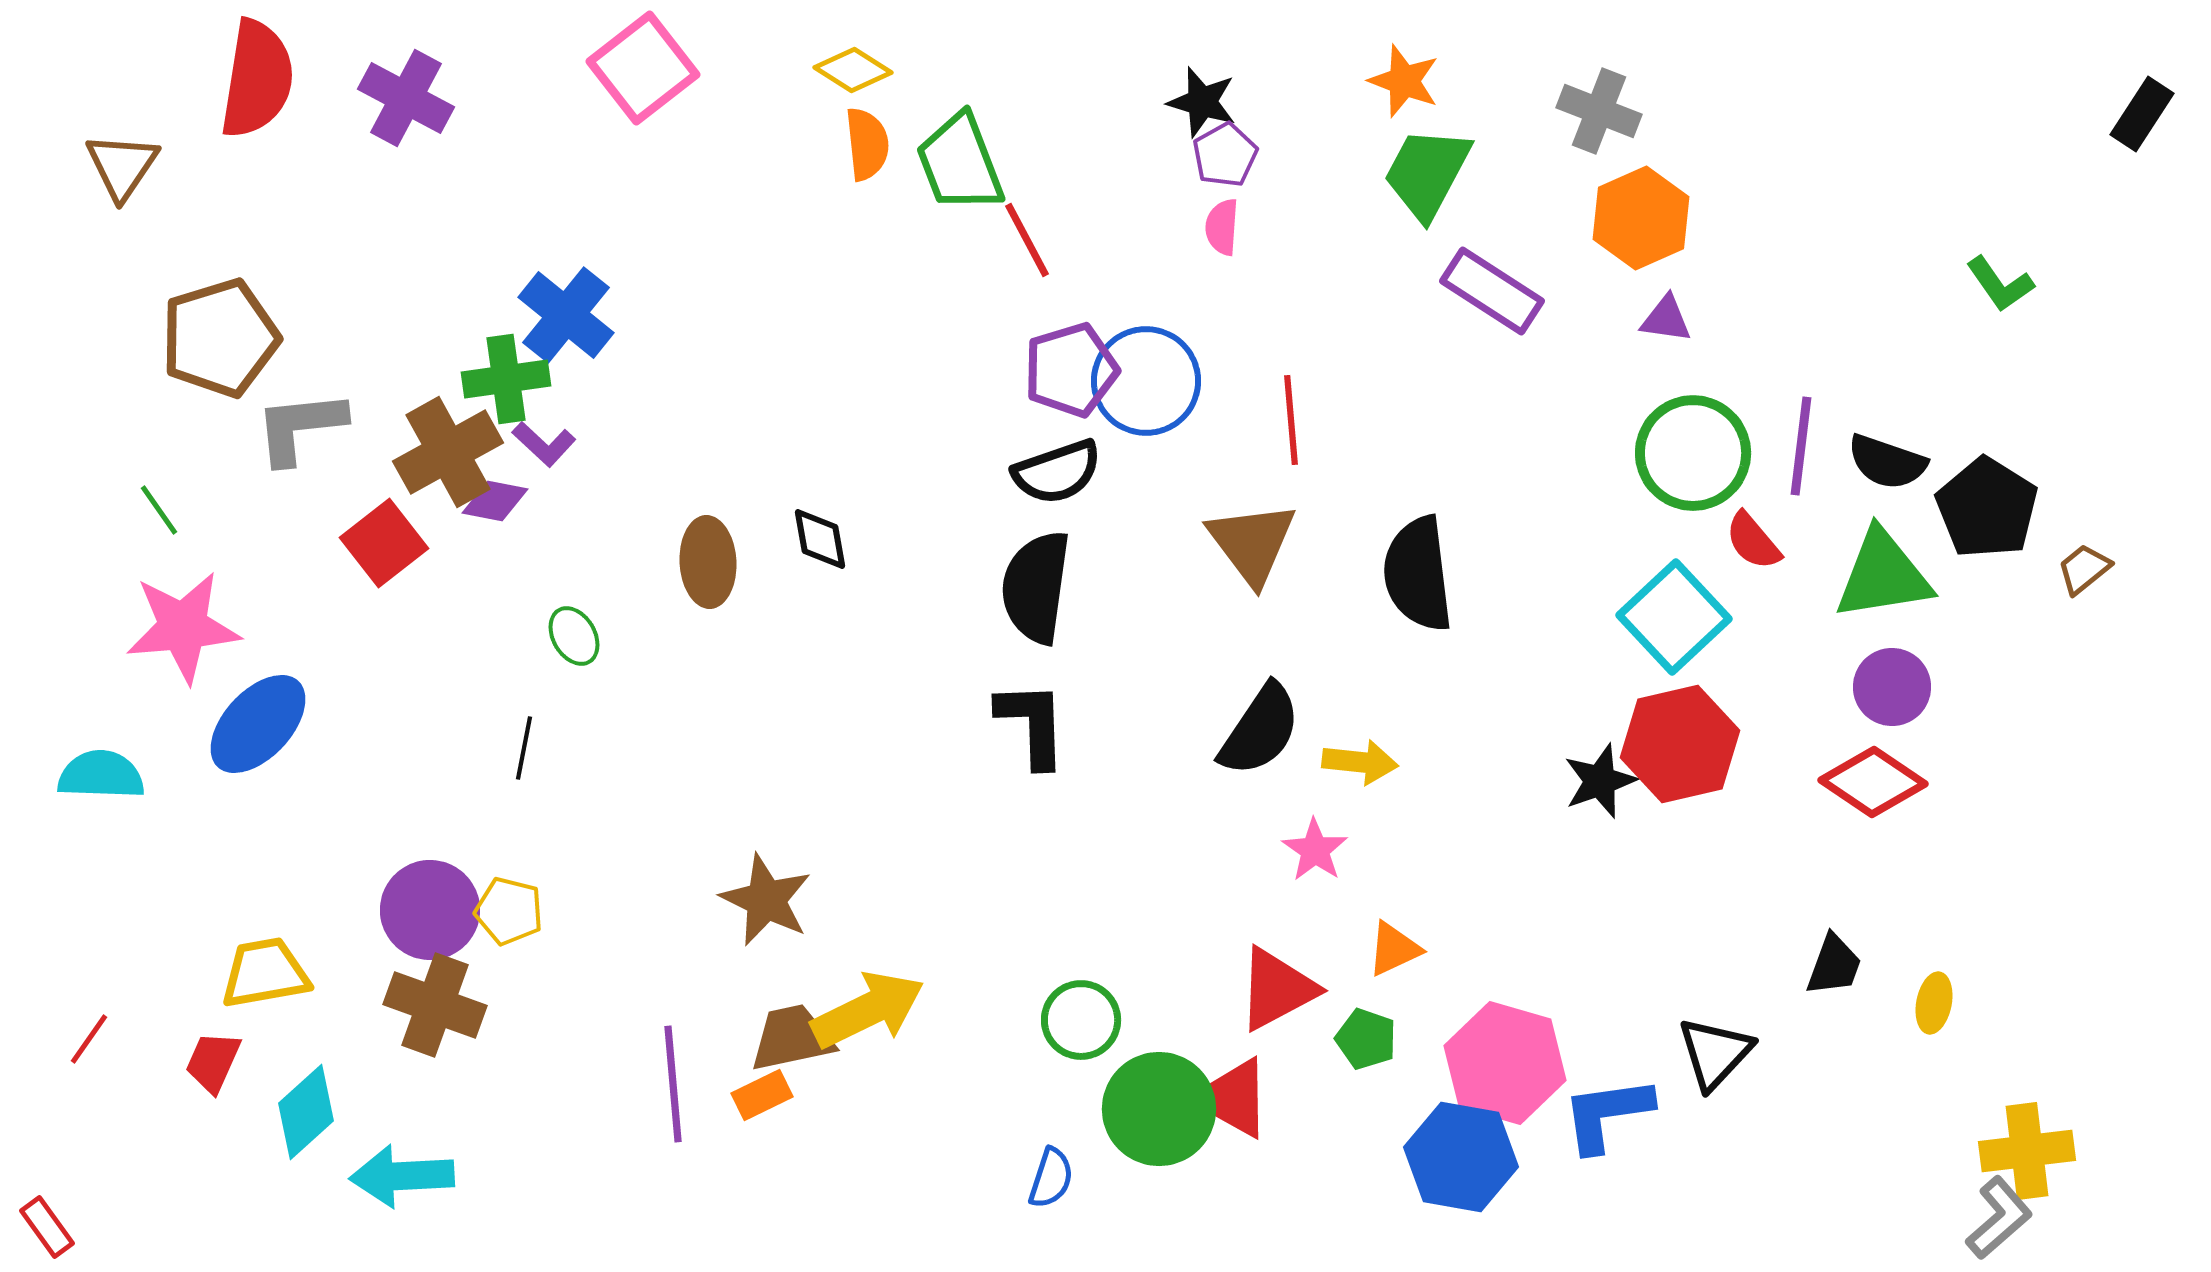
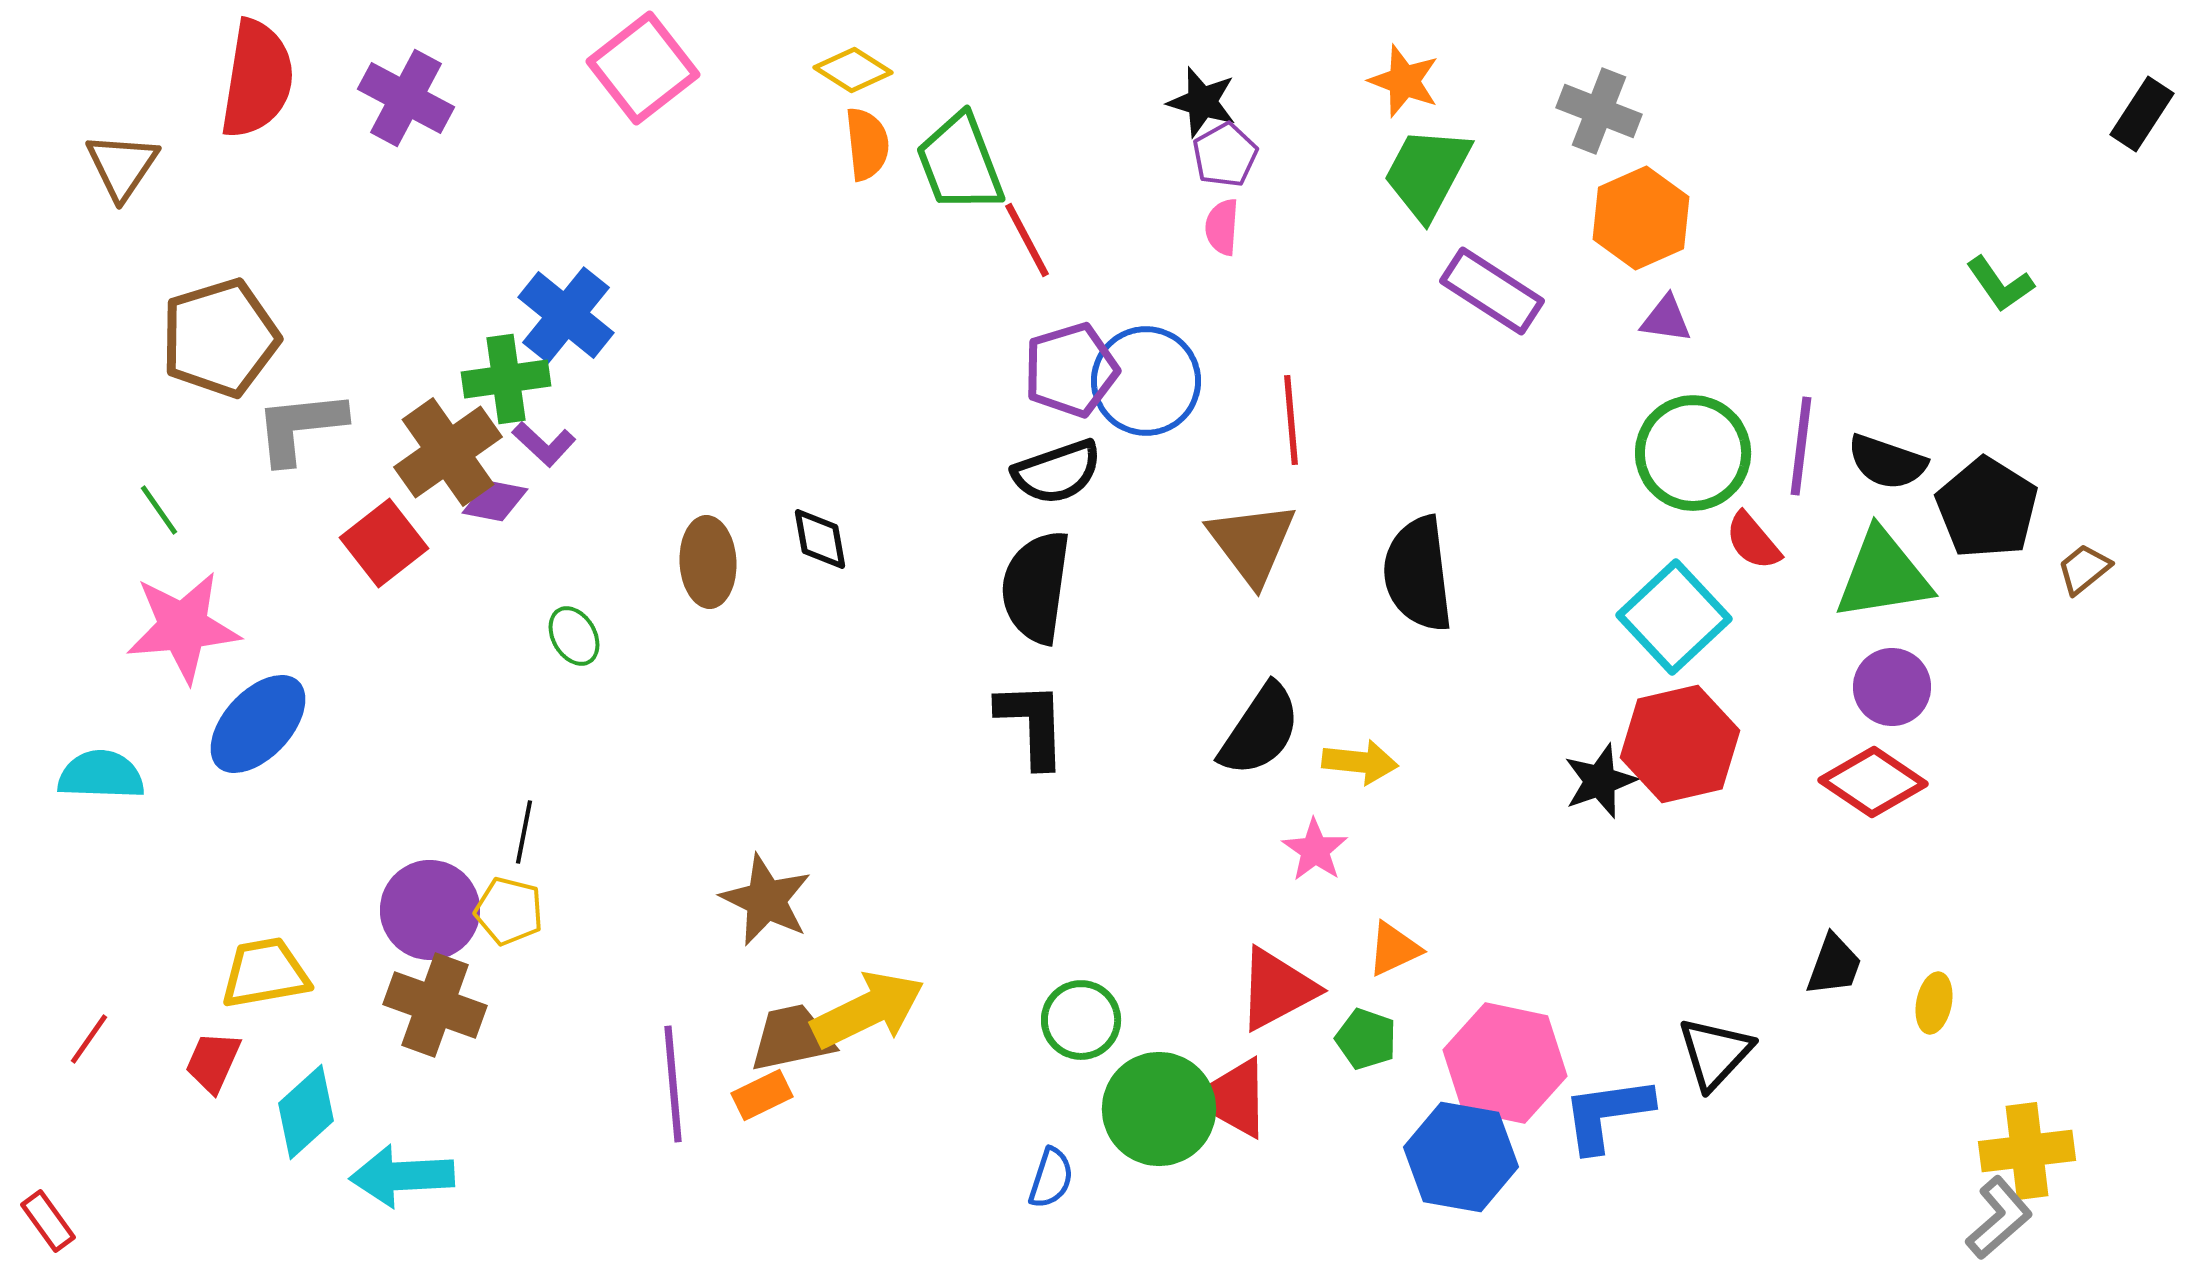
brown cross at (448, 452): rotated 6 degrees counterclockwise
black line at (524, 748): moved 84 px down
pink hexagon at (1505, 1063): rotated 4 degrees counterclockwise
red rectangle at (47, 1227): moved 1 px right, 6 px up
